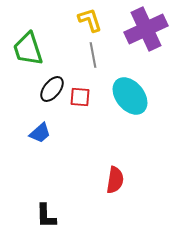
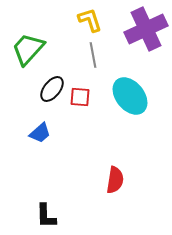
green trapezoid: rotated 60 degrees clockwise
